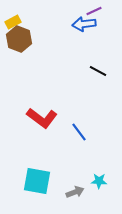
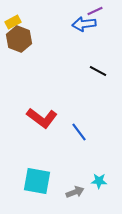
purple line: moved 1 px right
